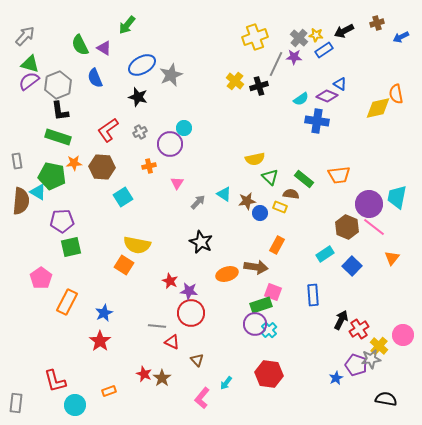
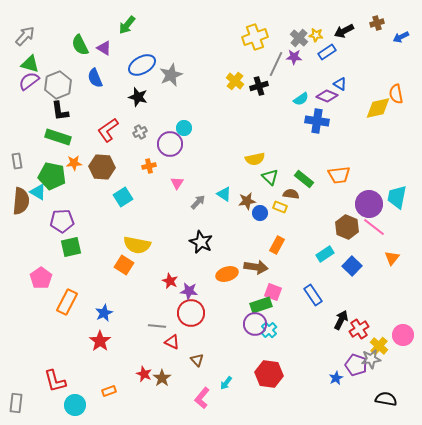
blue rectangle at (324, 50): moved 3 px right, 2 px down
blue rectangle at (313, 295): rotated 30 degrees counterclockwise
